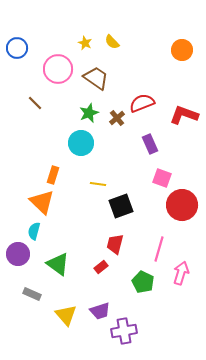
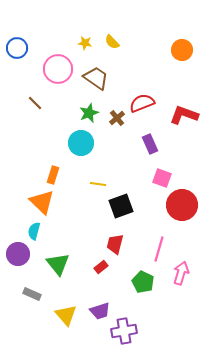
yellow star: rotated 16 degrees counterclockwise
green triangle: rotated 15 degrees clockwise
